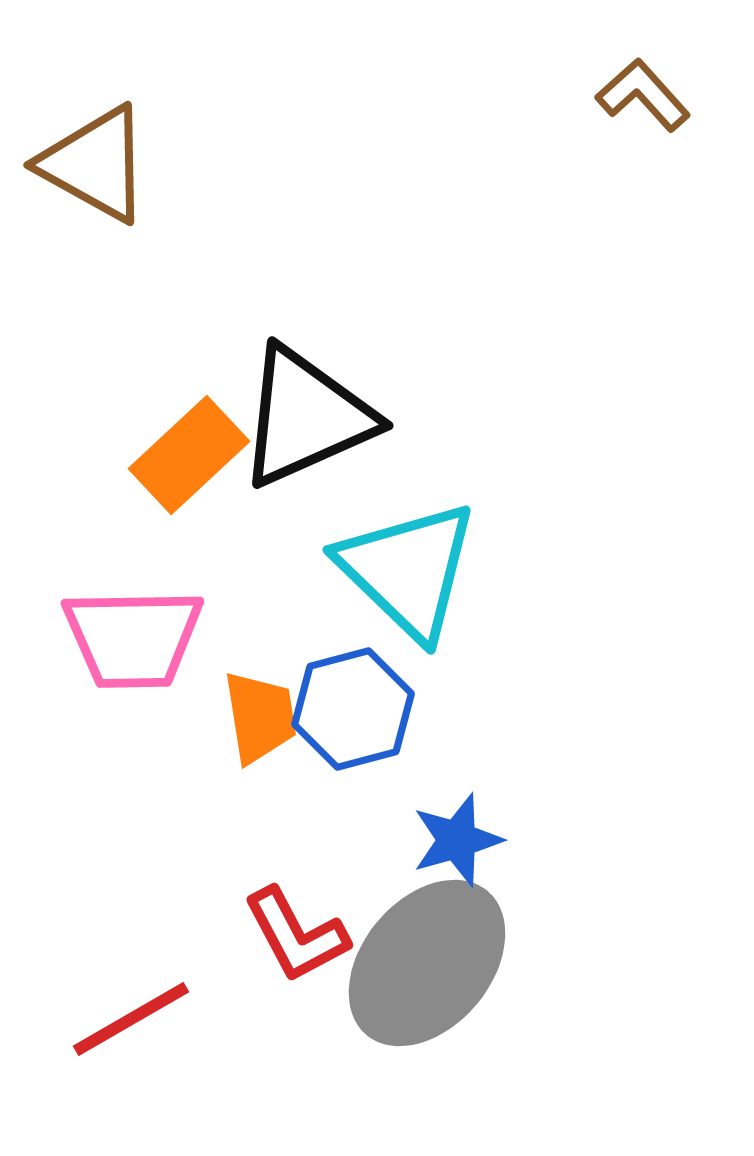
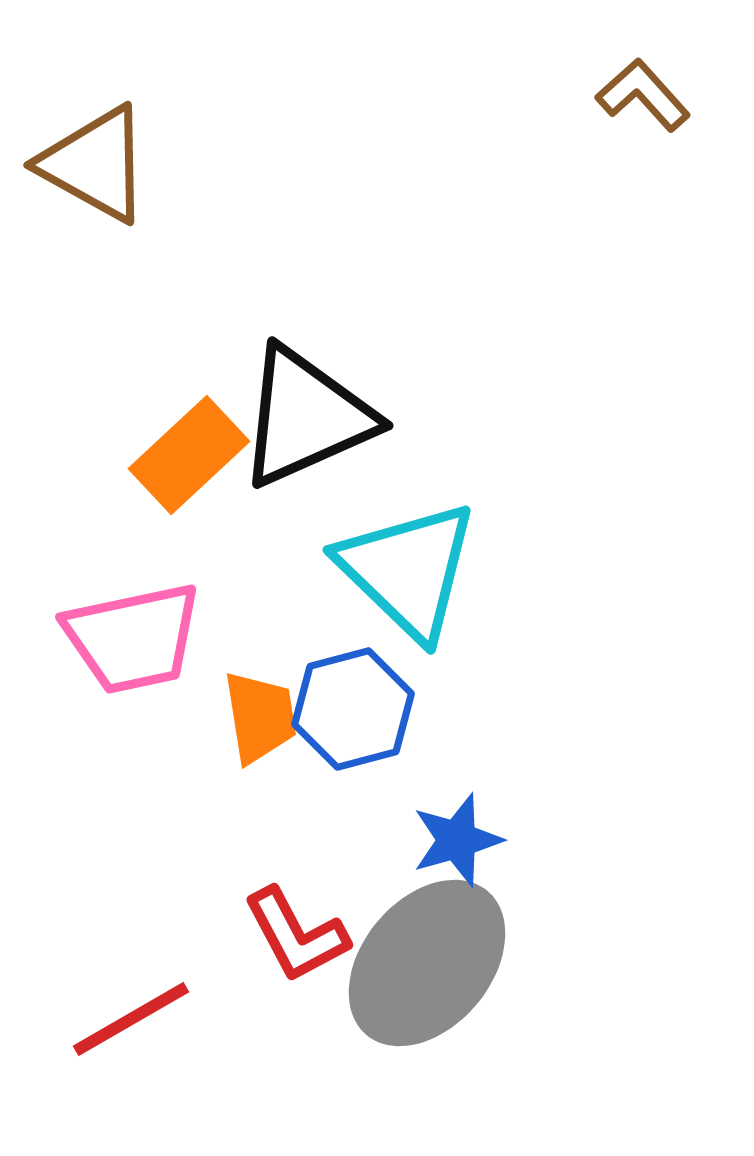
pink trapezoid: rotated 11 degrees counterclockwise
